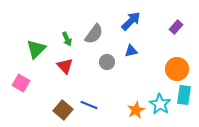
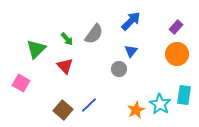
green arrow: rotated 16 degrees counterclockwise
blue triangle: rotated 40 degrees counterclockwise
gray circle: moved 12 px right, 7 px down
orange circle: moved 15 px up
blue line: rotated 66 degrees counterclockwise
